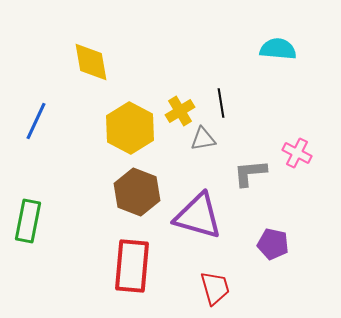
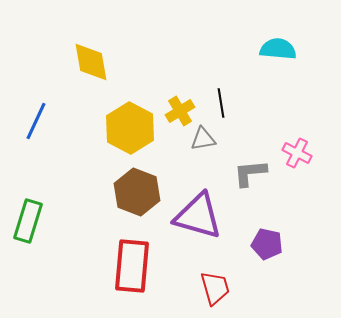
green rectangle: rotated 6 degrees clockwise
purple pentagon: moved 6 px left
